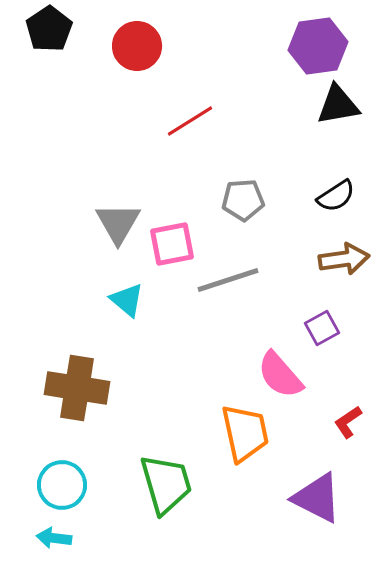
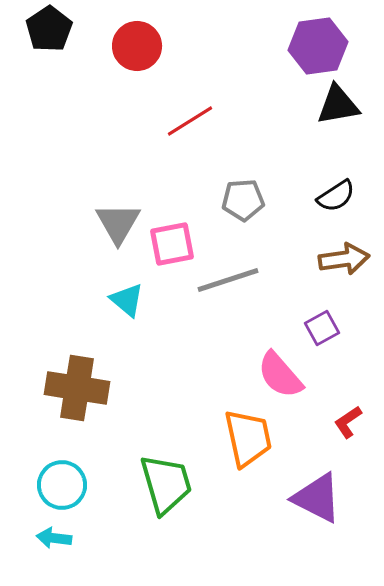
orange trapezoid: moved 3 px right, 5 px down
